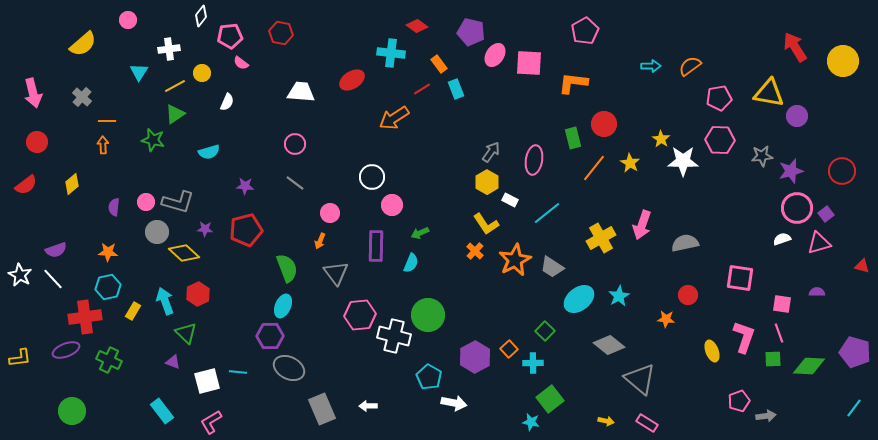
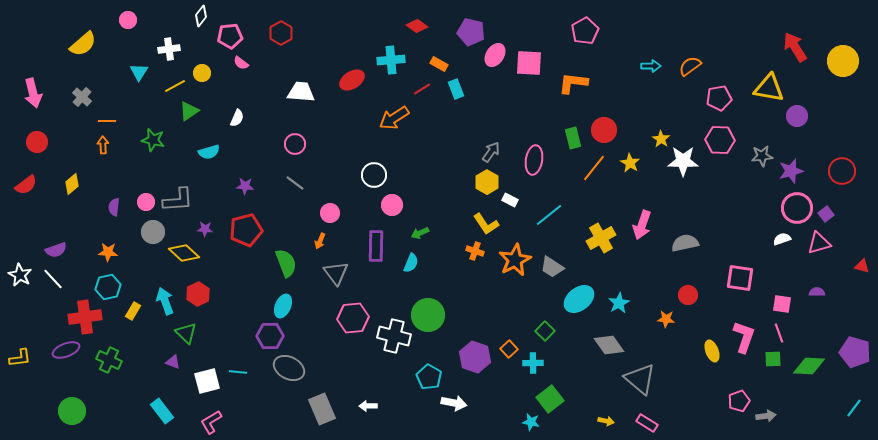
red hexagon at (281, 33): rotated 20 degrees clockwise
cyan cross at (391, 53): moved 7 px down; rotated 12 degrees counterclockwise
orange rectangle at (439, 64): rotated 24 degrees counterclockwise
yellow triangle at (769, 93): moved 5 px up
white semicircle at (227, 102): moved 10 px right, 16 px down
green triangle at (175, 114): moved 14 px right, 3 px up
red circle at (604, 124): moved 6 px down
white circle at (372, 177): moved 2 px right, 2 px up
gray L-shape at (178, 202): moved 2 px up; rotated 20 degrees counterclockwise
cyan line at (547, 213): moved 2 px right, 2 px down
gray circle at (157, 232): moved 4 px left
orange cross at (475, 251): rotated 24 degrees counterclockwise
green semicircle at (287, 268): moved 1 px left, 5 px up
cyan star at (619, 296): moved 7 px down
pink hexagon at (360, 315): moved 7 px left, 3 px down
gray diamond at (609, 345): rotated 16 degrees clockwise
purple hexagon at (475, 357): rotated 12 degrees counterclockwise
